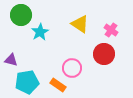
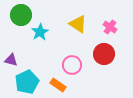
yellow triangle: moved 2 px left
pink cross: moved 1 px left, 3 px up
pink circle: moved 3 px up
cyan pentagon: rotated 15 degrees counterclockwise
